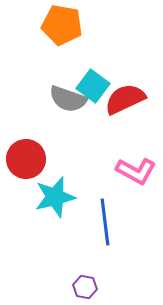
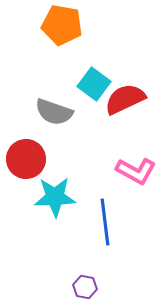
cyan square: moved 1 px right, 2 px up
gray semicircle: moved 14 px left, 13 px down
cyan star: rotated 12 degrees clockwise
